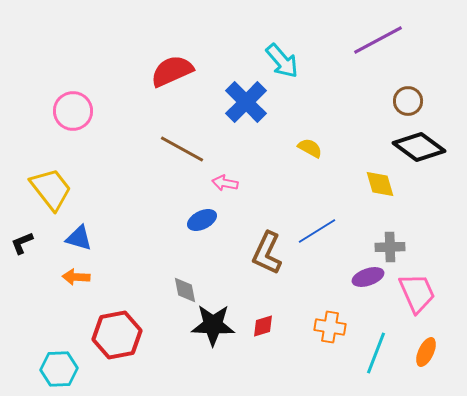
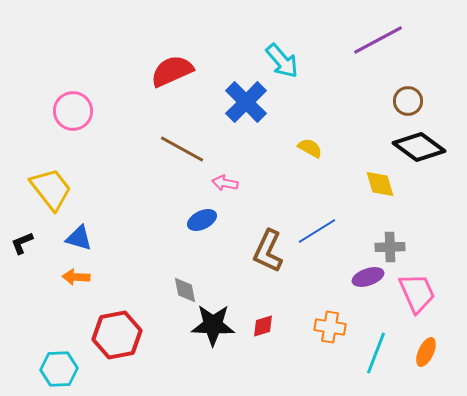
brown L-shape: moved 1 px right, 2 px up
